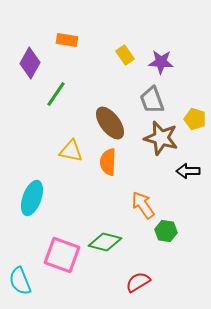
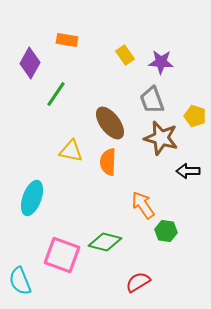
yellow pentagon: moved 3 px up
